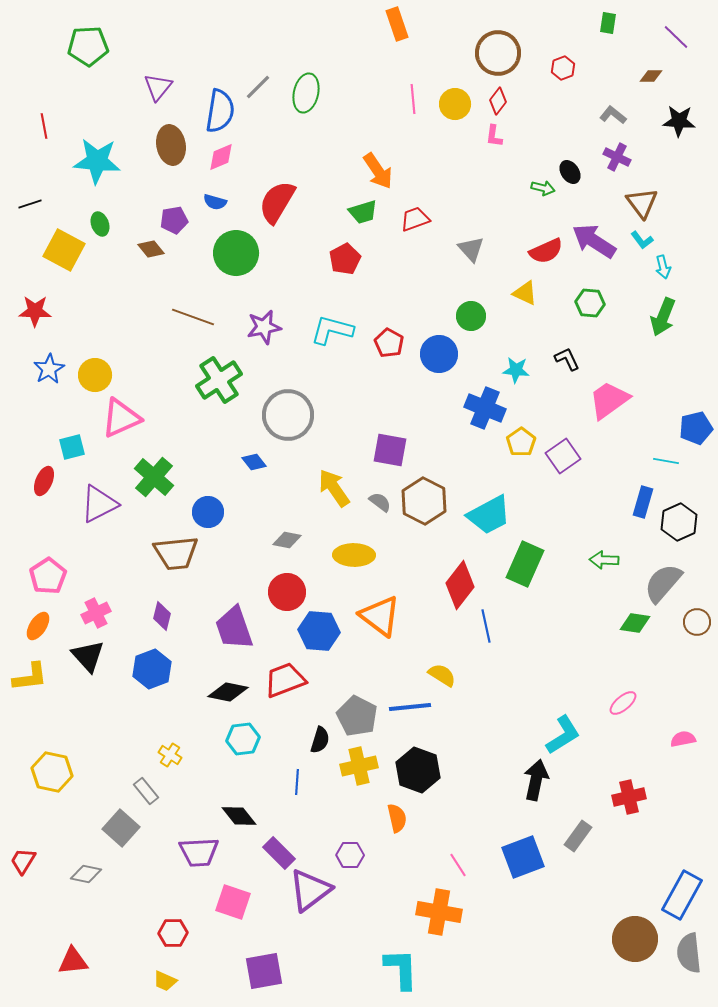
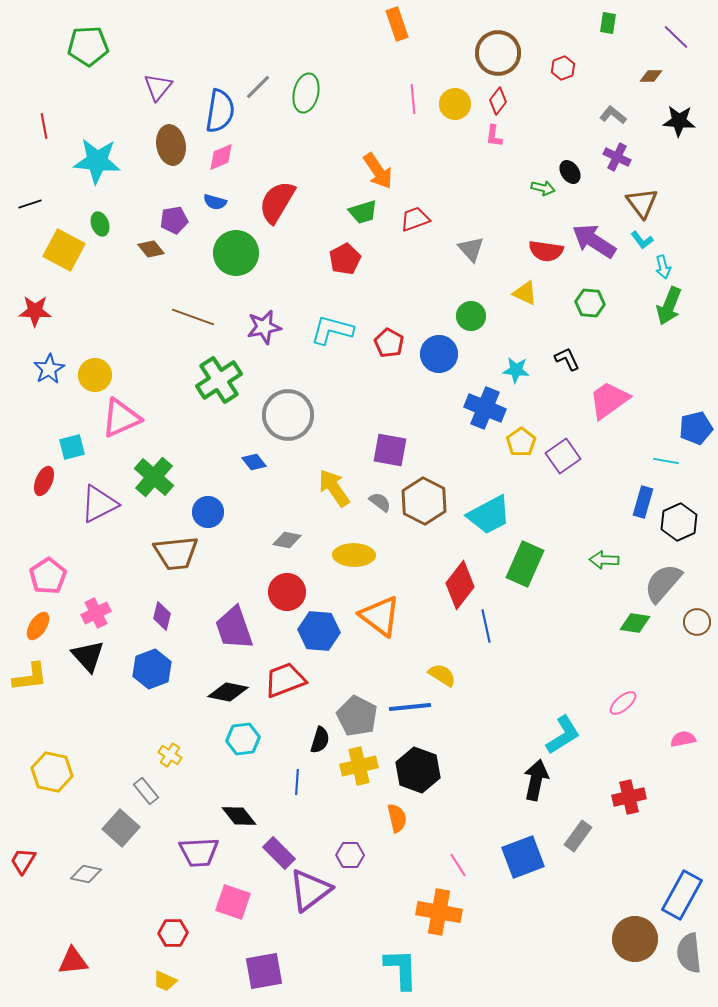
red semicircle at (546, 251): rotated 32 degrees clockwise
green arrow at (663, 317): moved 6 px right, 11 px up
